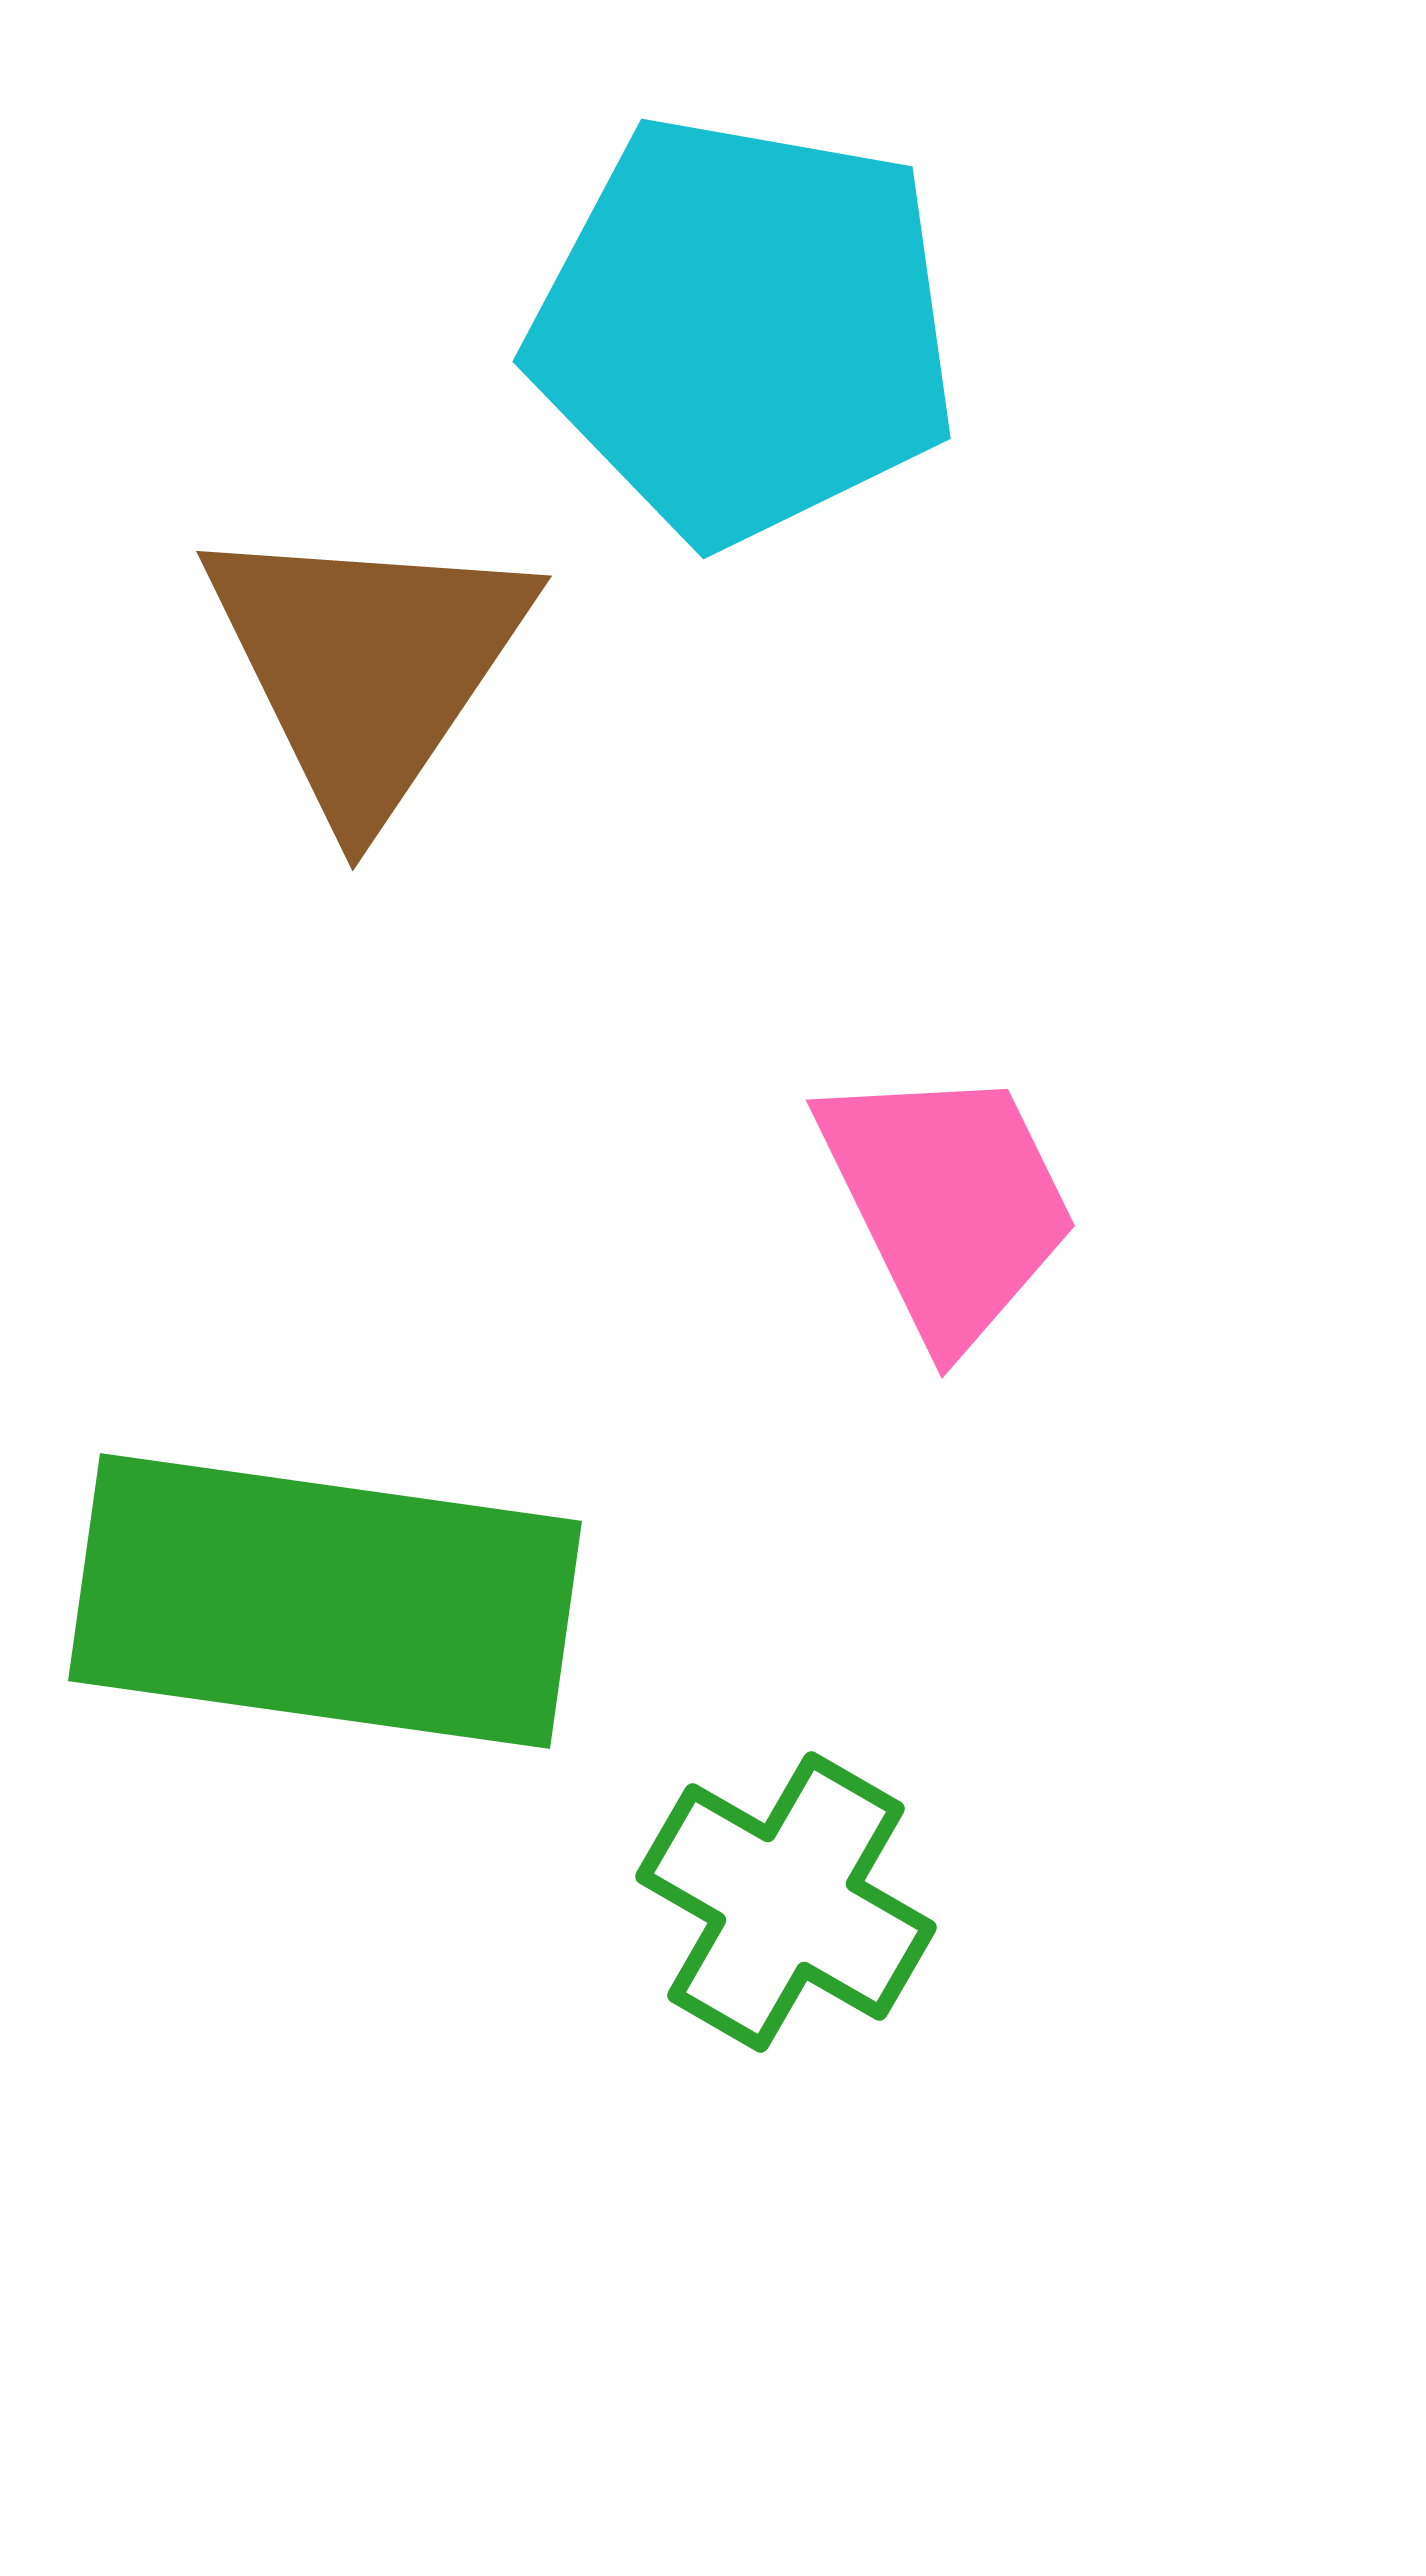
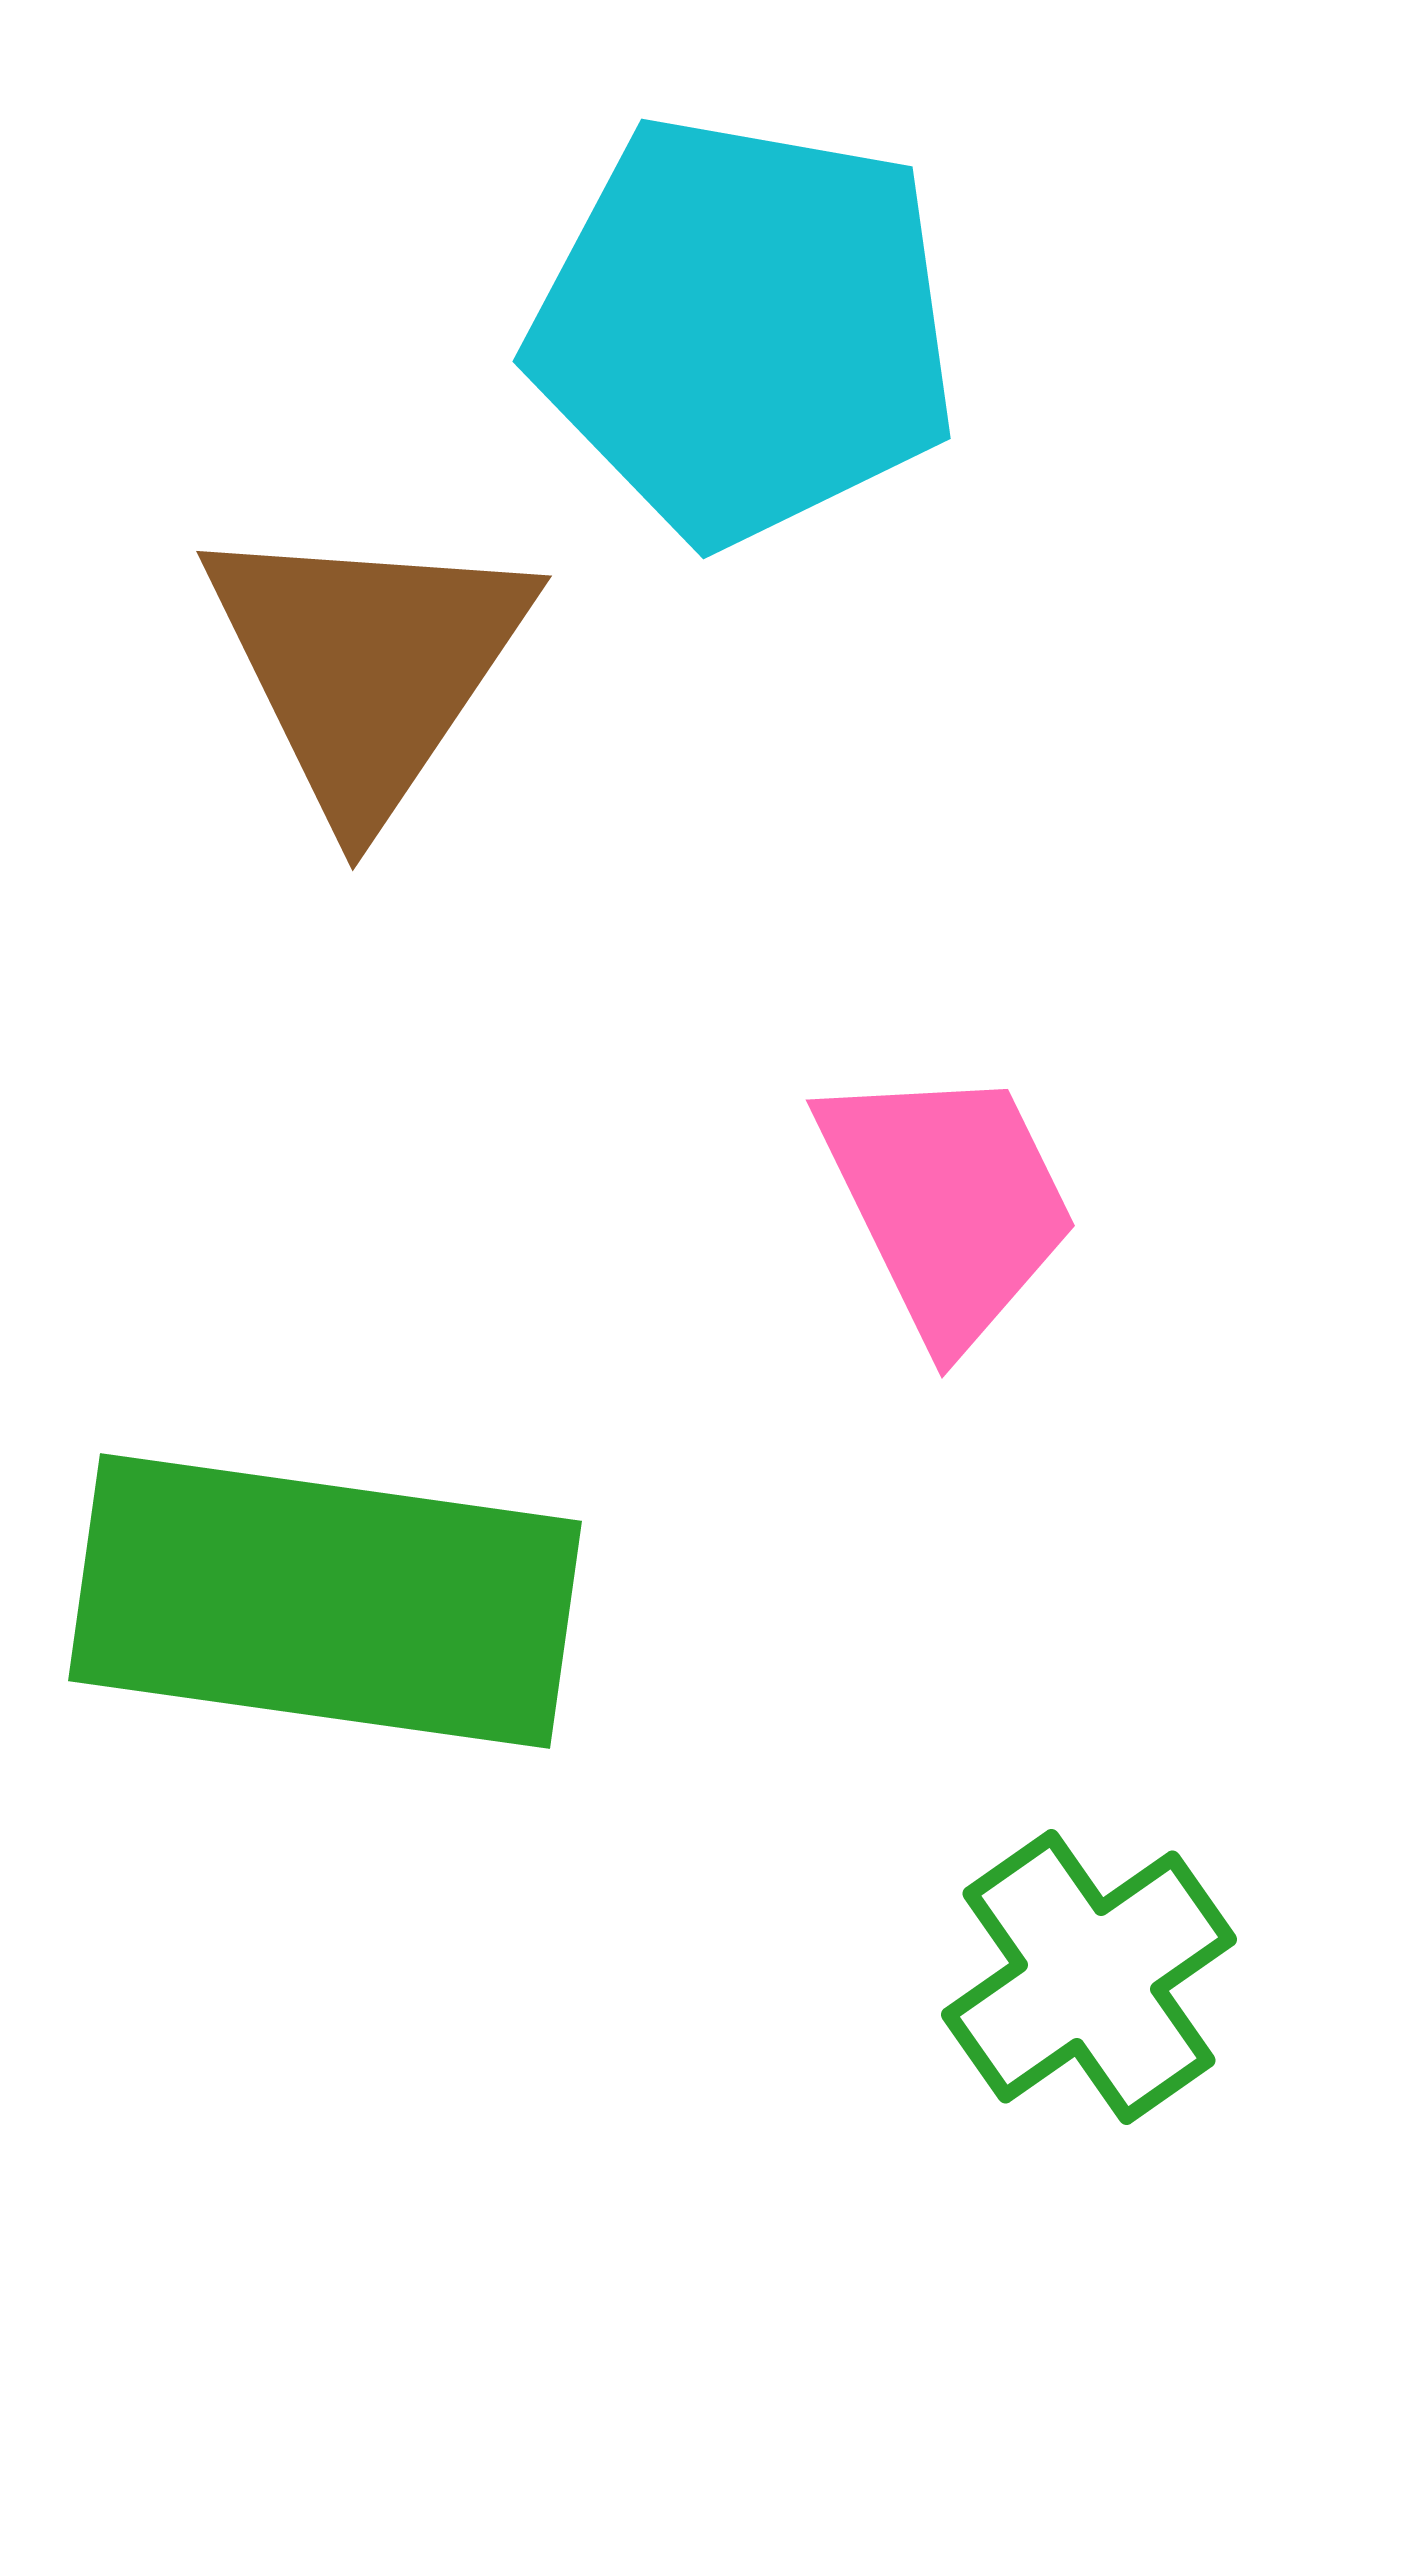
green cross: moved 303 px right, 75 px down; rotated 25 degrees clockwise
